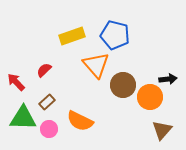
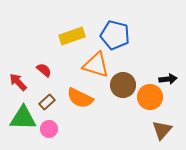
orange triangle: rotated 32 degrees counterclockwise
red semicircle: rotated 84 degrees clockwise
red arrow: moved 2 px right
orange semicircle: moved 23 px up
